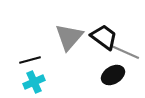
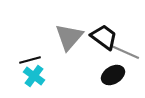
cyan cross: moved 6 px up; rotated 30 degrees counterclockwise
